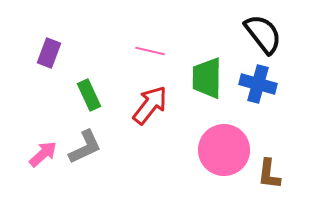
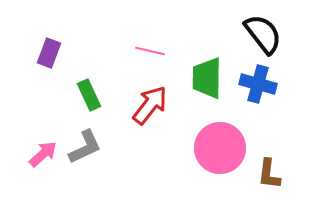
pink circle: moved 4 px left, 2 px up
